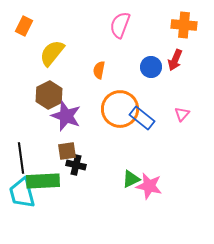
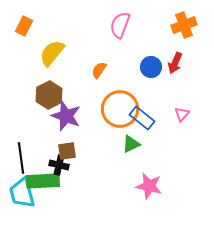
orange cross: rotated 25 degrees counterclockwise
red arrow: moved 3 px down
orange semicircle: rotated 24 degrees clockwise
black cross: moved 17 px left
green triangle: moved 35 px up
